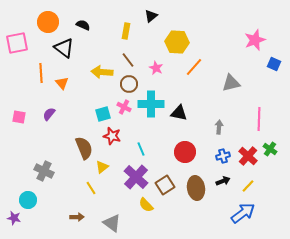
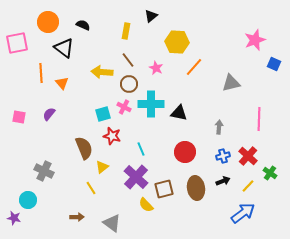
green cross at (270, 149): moved 24 px down
brown square at (165, 185): moved 1 px left, 4 px down; rotated 18 degrees clockwise
